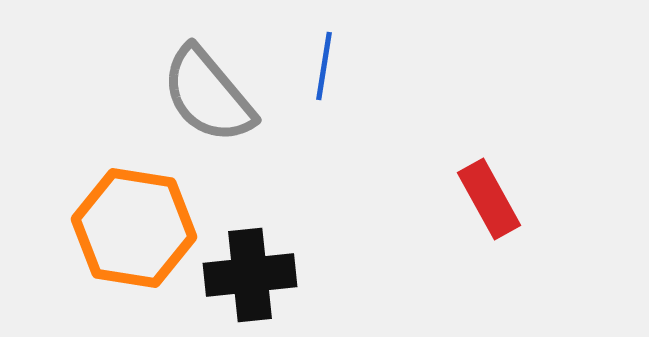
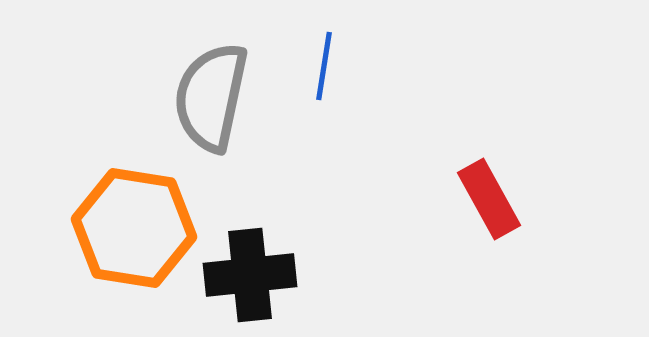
gray semicircle: moved 3 px right, 2 px down; rotated 52 degrees clockwise
